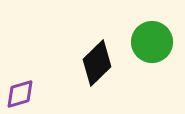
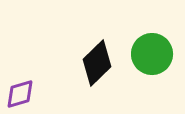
green circle: moved 12 px down
